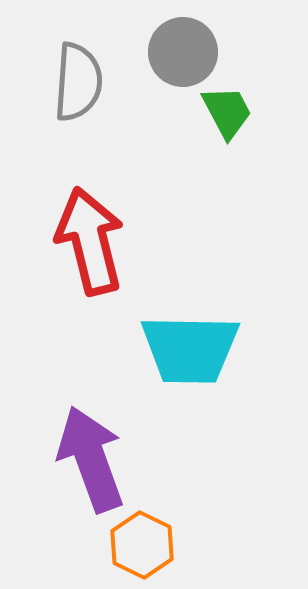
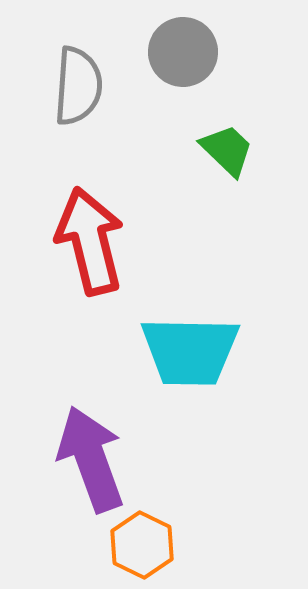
gray semicircle: moved 4 px down
green trapezoid: moved 38 px down; rotated 18 degrees counterclockwise
cyan trapezoid: moved 2 px down
